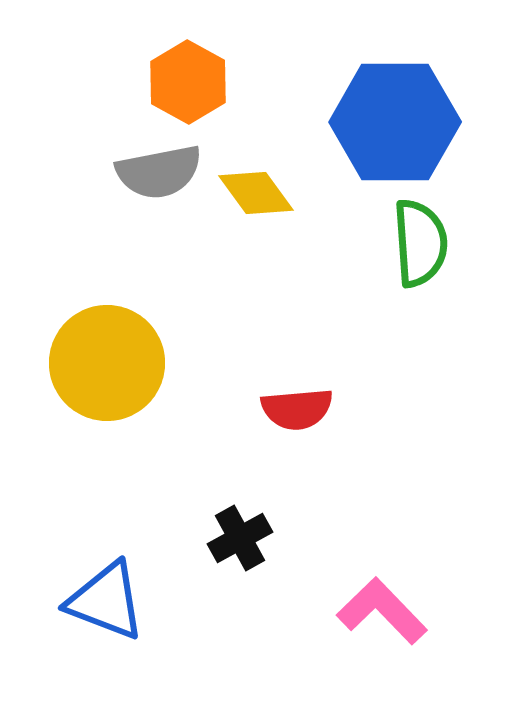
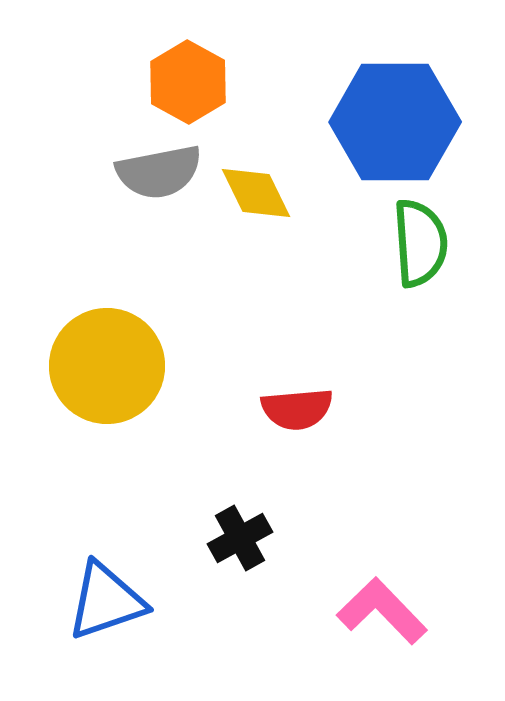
yellow diamond: rotated 10 degrees clockwise
yellow circle: moved 3 px down
blue triangle: rotated 40 degrees counterclockwise
